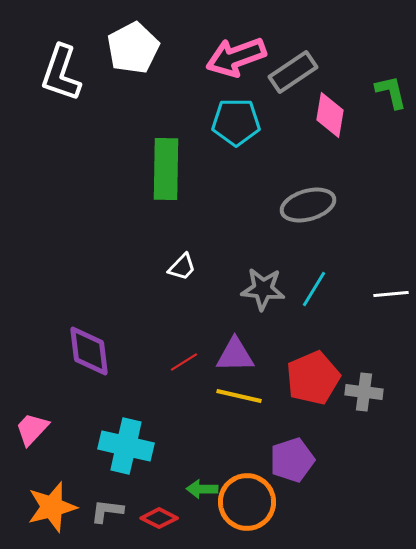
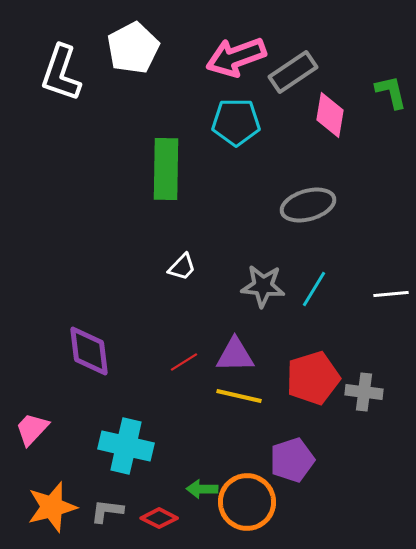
gray star: moved 3 px up
red pentagon: rotated 6 degrees clockwise
